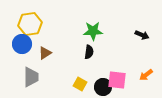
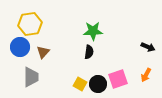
black arrow: moved 6 px right, 12 px down
blue circle: moved 2 px left, 3 px down
brown triangle: moved 2 px left, 1 px up; rotated 16 degrees counterclockwise
orange arrow: rotated 24 degrees counterclockwise
pink square: moved 1 px right, 1 px up; rotated 24 degrees counterclockwise
black circle: moved 5 px left, 3 px up
